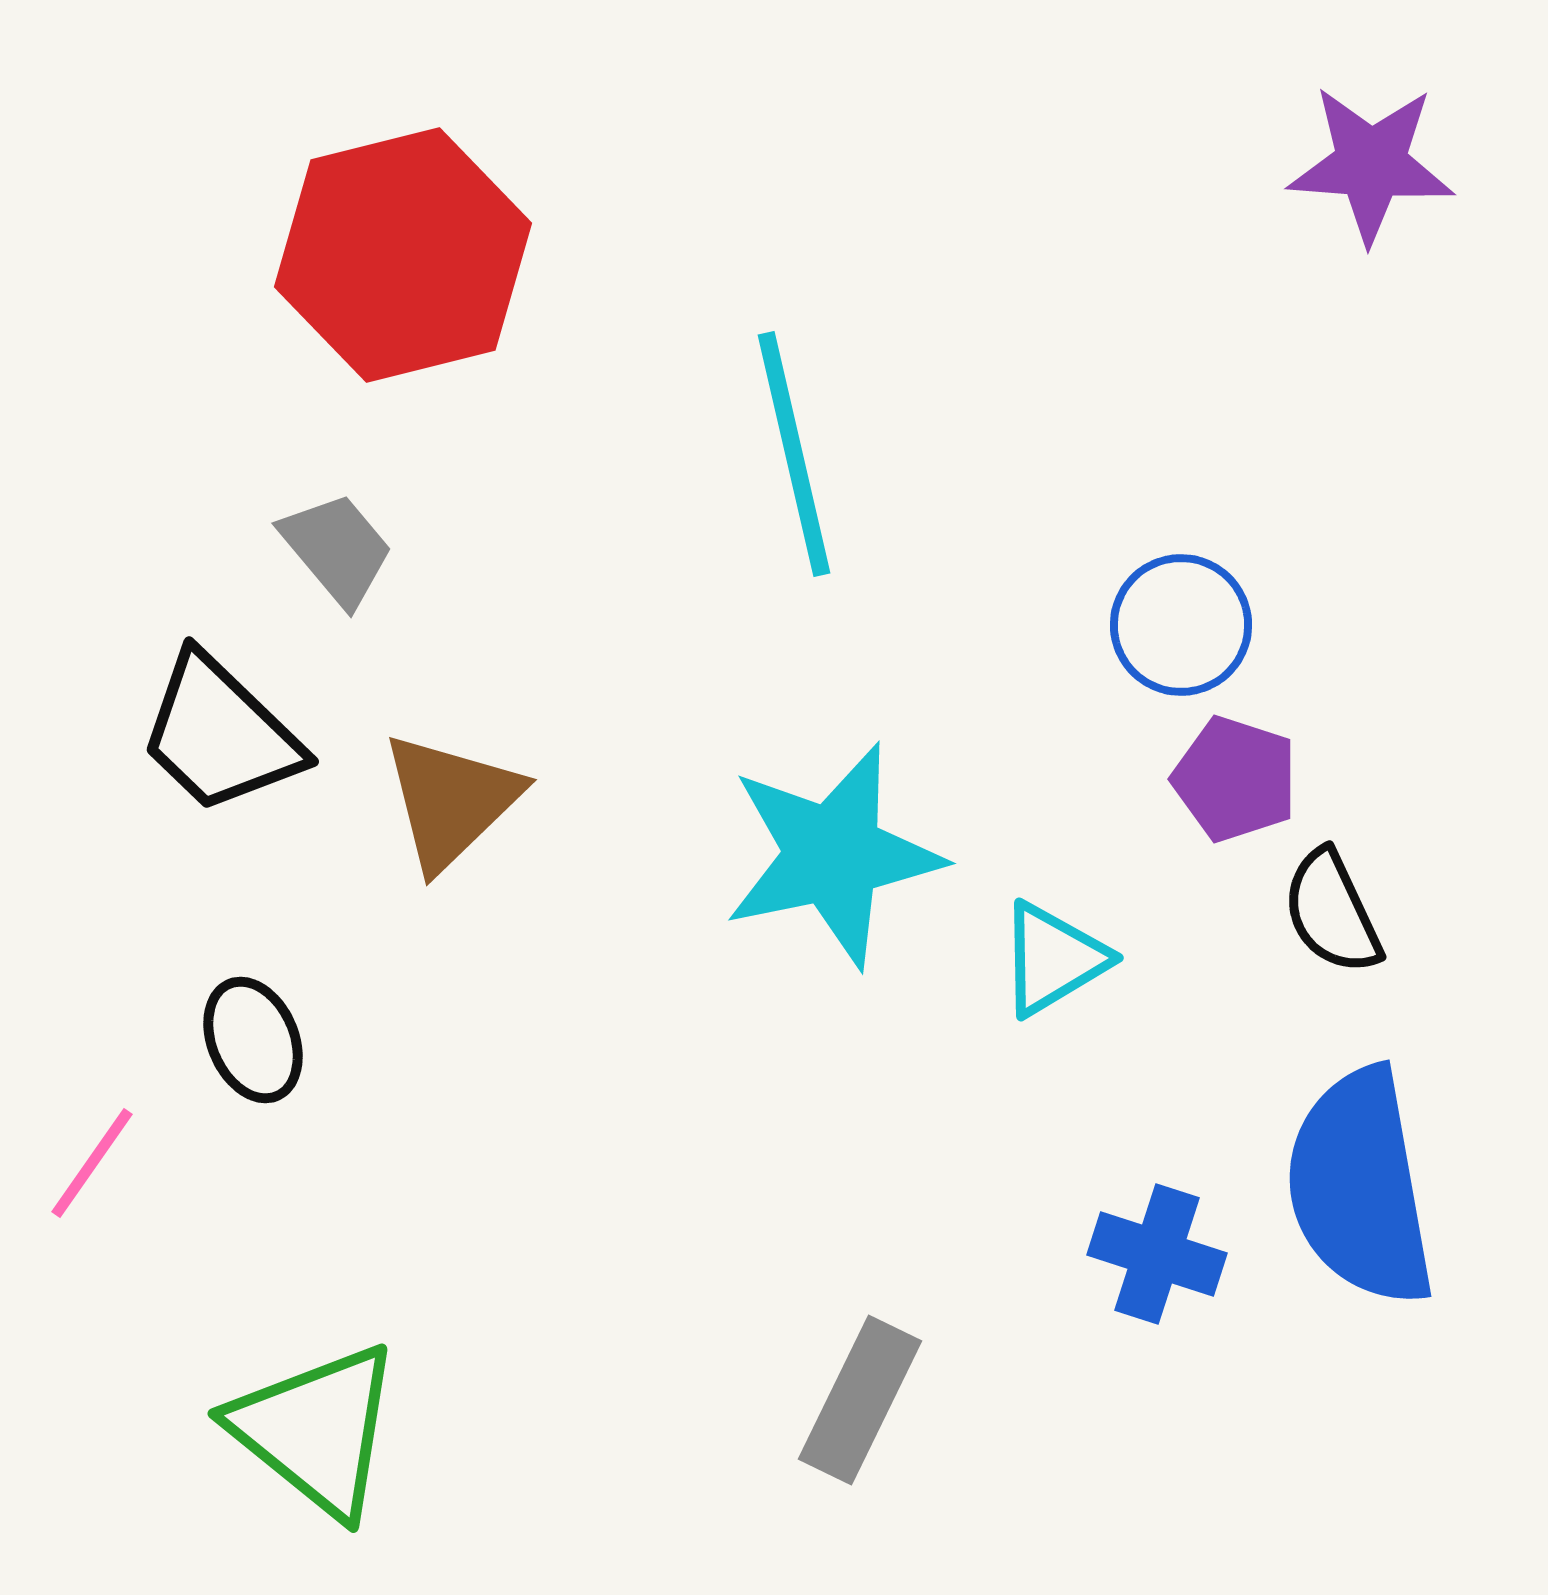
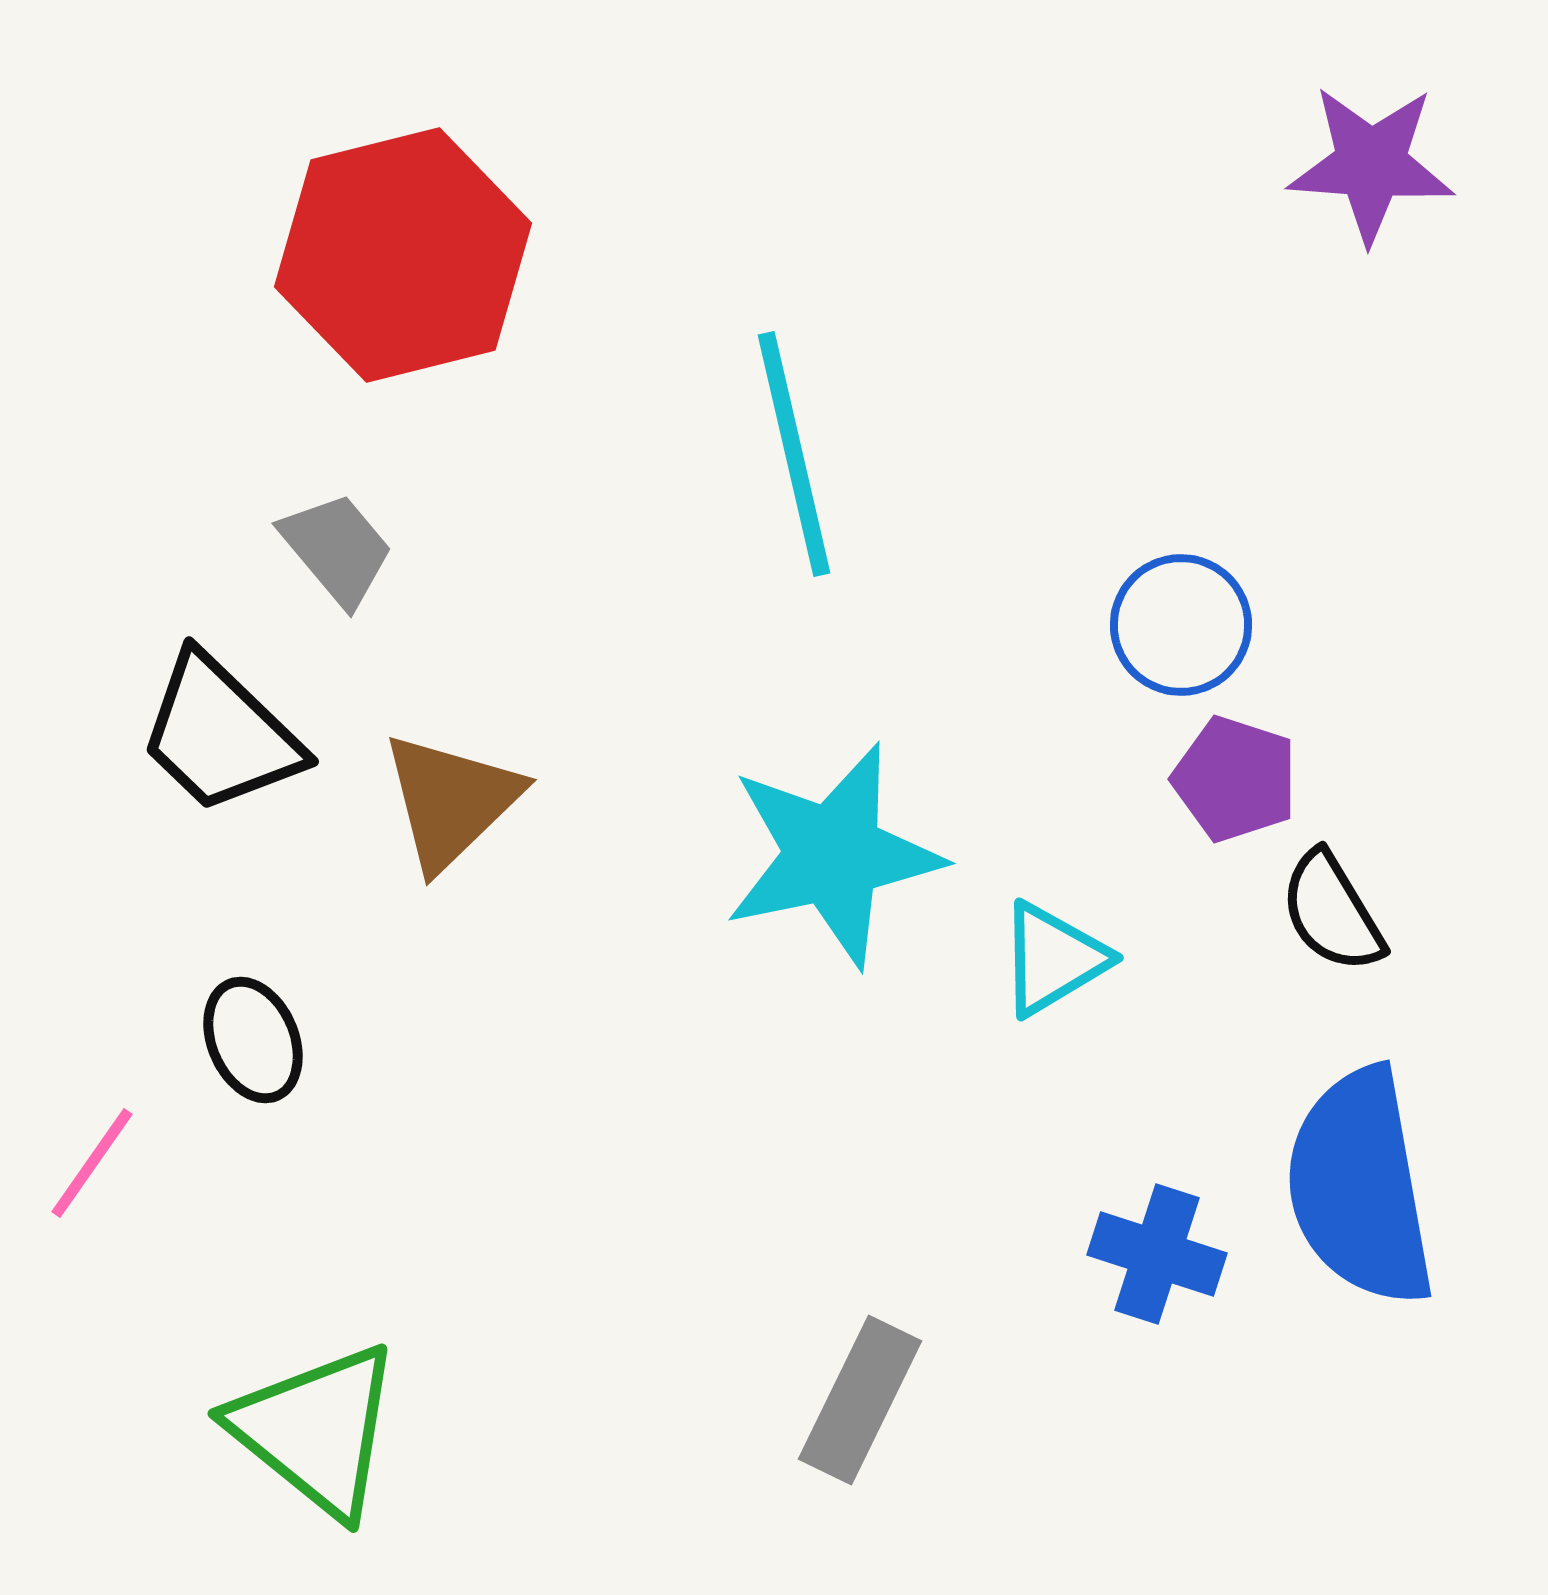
black semicircle: rotated 6 degrees counterclockwise
